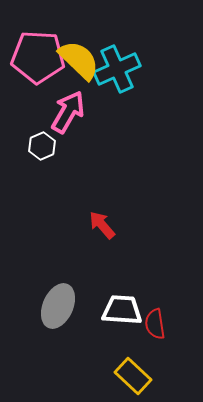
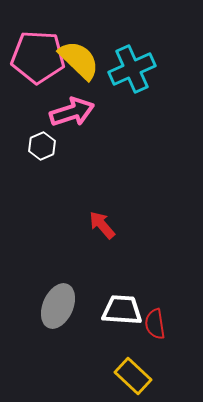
cyan cross: moved 15 px right
pink arrow: moved 4 px right; rotated 42 degrees clockwise
